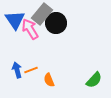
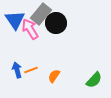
gray rectangle: moved 1 px left
orange semicircle: moved 5 px right, 4 px up; rotated 56 degrees clockwise
